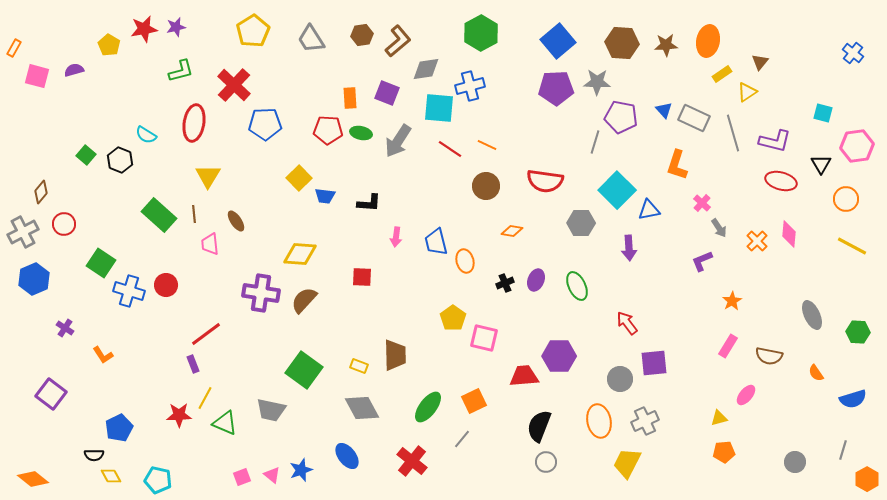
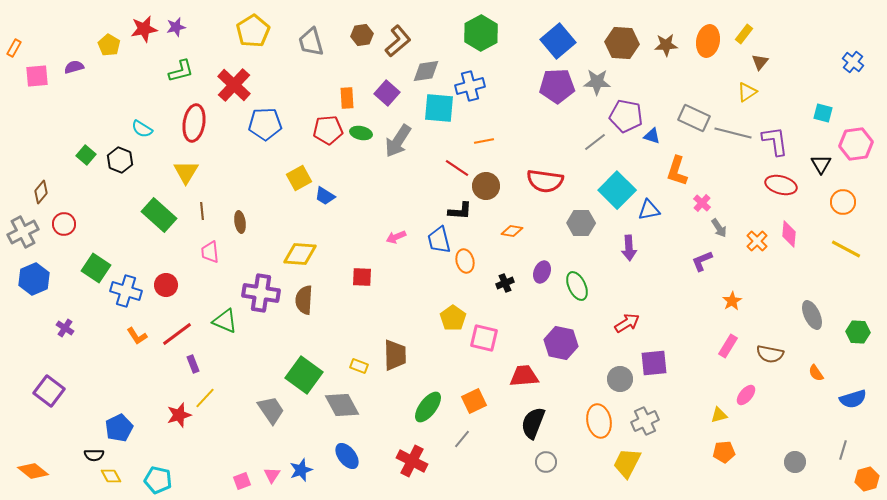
gray trapezoid at (311, 39): moved 3 px down; rotated 16 degrees clockwise
blue cross at (853, 53): moved 9 px down
gray diamond at (426, 69): moved 2 px down
purple semicircle at (74, 70): moved 3 px up
yellow rectangle at (722, 74): moved 22 px right, 40 px up; rotated 18 degrees counterclockwise
pink square at (37, 76): rotated 20 degrees counterclockwise
purple pentagon at (556, 88): moved 1 px right, 2 px up
purple square at (387, 93): rotated 20 degrees clockwise
orange rectangle at (350, 98): moved 3 px left
blue triangle at (664, 110): moved 12 px left, 26 px down; rotated 30 degrees counterclockwise
purple pentagon at (621, 117): moved 5 px right, 1 px up
red pentagon at (328, 130): rotated 8 degrees counterclockwise
gray line at (733, 133): rotated 60 degrees counterclockwise
cyan semicircle at (146, 135): moved 4 px left, 6 px up
purple L-shape at (775, 141): rotated 112 degrees counterclockwise
gray line at (595, 142): rotated 35 degrees clockwise
orange line at (487, 145): moved 3 px left, 4 px up; rotated 36 degrees counterclockwise
pink hexagon at (857, 146): moved 1 px left, 2 px up
red line at (450, 149): moved 7 px right, 19 px down
orange L-shape at (677, 165): moved 6 px down
yellow triangle at (208, 176): moved 22 px left, 4 px up
yellow square at (299, 178): rotated 15 degrees clockwise
red ellipse at (781, 181): moved 4 px down
blue trapezoid at (325, 196): rotated 25 degrees clockwise
orange circle at (846, 199): moved 3 px left, 3 px down
black L-shape at (369, 203): moved 91 px right, 8 px down
brown line at (194, 214): moved 8 px right, 3 px up
brown ellipse at (236, 221): moved 4 px right, 1 px down; rotated 25 degrees clockwise
pink arrow at (396, 237): rotated 60 degrees clockwise
blue trapezoid at (436, 242): moved 3 px right, 2 px up
pink trapezoid at (210, 244): moved 8 px down
yellow line at (852, 246): moved 6 px left, 3 px down
green square at (101, 263): moved 5 px left, 5 px down
purple ellipse at (536, 280): moved 6 px right, 8 px up
blue cross at (129, 291): moved 3 px left
brown semicircle at (304, 300): rotated 40 degrees counterclockwise
red arrow at (627, 323): rotated 95 degrees clockwise
red line at (206, 334): moved 29 px left
orange L-shape at (103, 355): moved 34 px right, 19 px up
purple hexagon at (559, 356): moved 2 px right, 13 px up; rotated 12 degrees clockwise
brown semicircle at (769, 356): moved 1 px right, 2 px up
green square at (304, 370): moved 5 px down
purple square at (51, 394): moved 2 px left, 3 px up
yellow line at (205, 398): rotated 15 degrees clockwise
gray diamond at (362, 408): moved 20 px left, 3 px up
gray trapezoid at (271, 410): rotated 136 degrees counterclockwise
red star at (179, 415): rotated 15 degrees counterclockwise
yellow triangle at (719, 418): moved 3 px up
green triangle at (225, 423): moved 102 px up
black semicircle at (539, 426): moved 6 px left, 3 px up
red cross at (412, 461): rotated 12 degrees counterclockwise
pink triangle at (272, 475): rotated 24 degrees clockwise
pink square at (242, 477): moved 4 px down
orange diamond at (33, 479): moved 8 px up
orange hexagon at (867, 479): rotated 15 degrees clockwise
